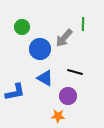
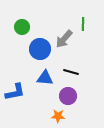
gray arrow: moved 1 px down
black line: moved 4 px left
blue triangle: rotated 24 degrees counterclockwise
